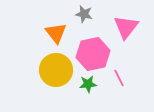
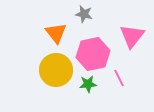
pink triangle: moved 6 px right, 9 px down
